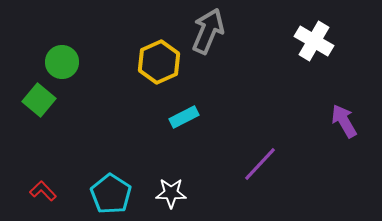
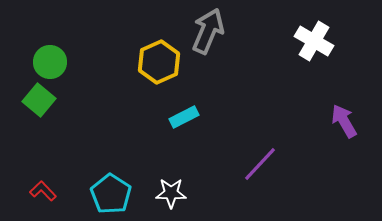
green circle: moved 12 px left
